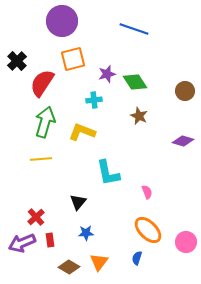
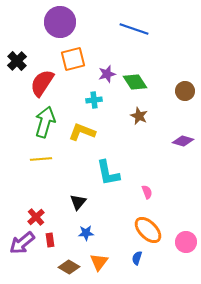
purple circle: moved 2 px left, 1 px down
purple arrow: rotated 16 degrees counterclockwise
